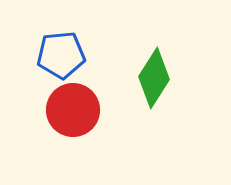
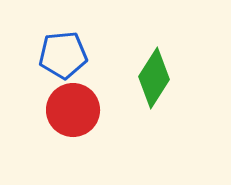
blue pentagon: moved 2 px right
